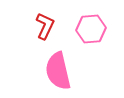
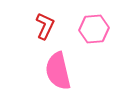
pink hexagon: moved 3 px right
